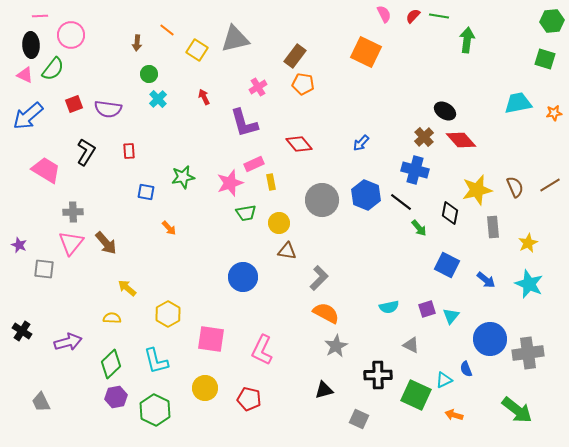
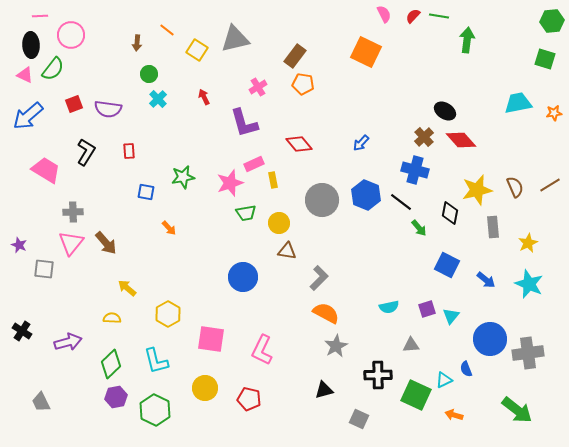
yellow rectangle at (271, 182): moved 2 px right, 2 px up
gray triangle at (411, 345): rotated 30 degrees counterclockwise
